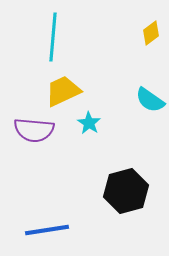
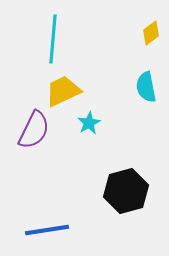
cyan line: moved 2 px down
cyan semicircle: moved 4 px left, 13 px up; rotated 44 degrees clockwise
cyan star: rotated 10 degrees clockwise
purple semicircle: rotated 69 degrees counterclockwise
